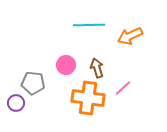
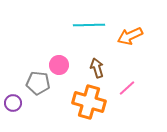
pink circle: moved 7 px left
gray pentagon: moved 5 px right
pink line: moved 4 px right
orange cross: moved 1 px right, 4 px down; rotated 8 degrees clockwise
purple circle: moved 3 px left
